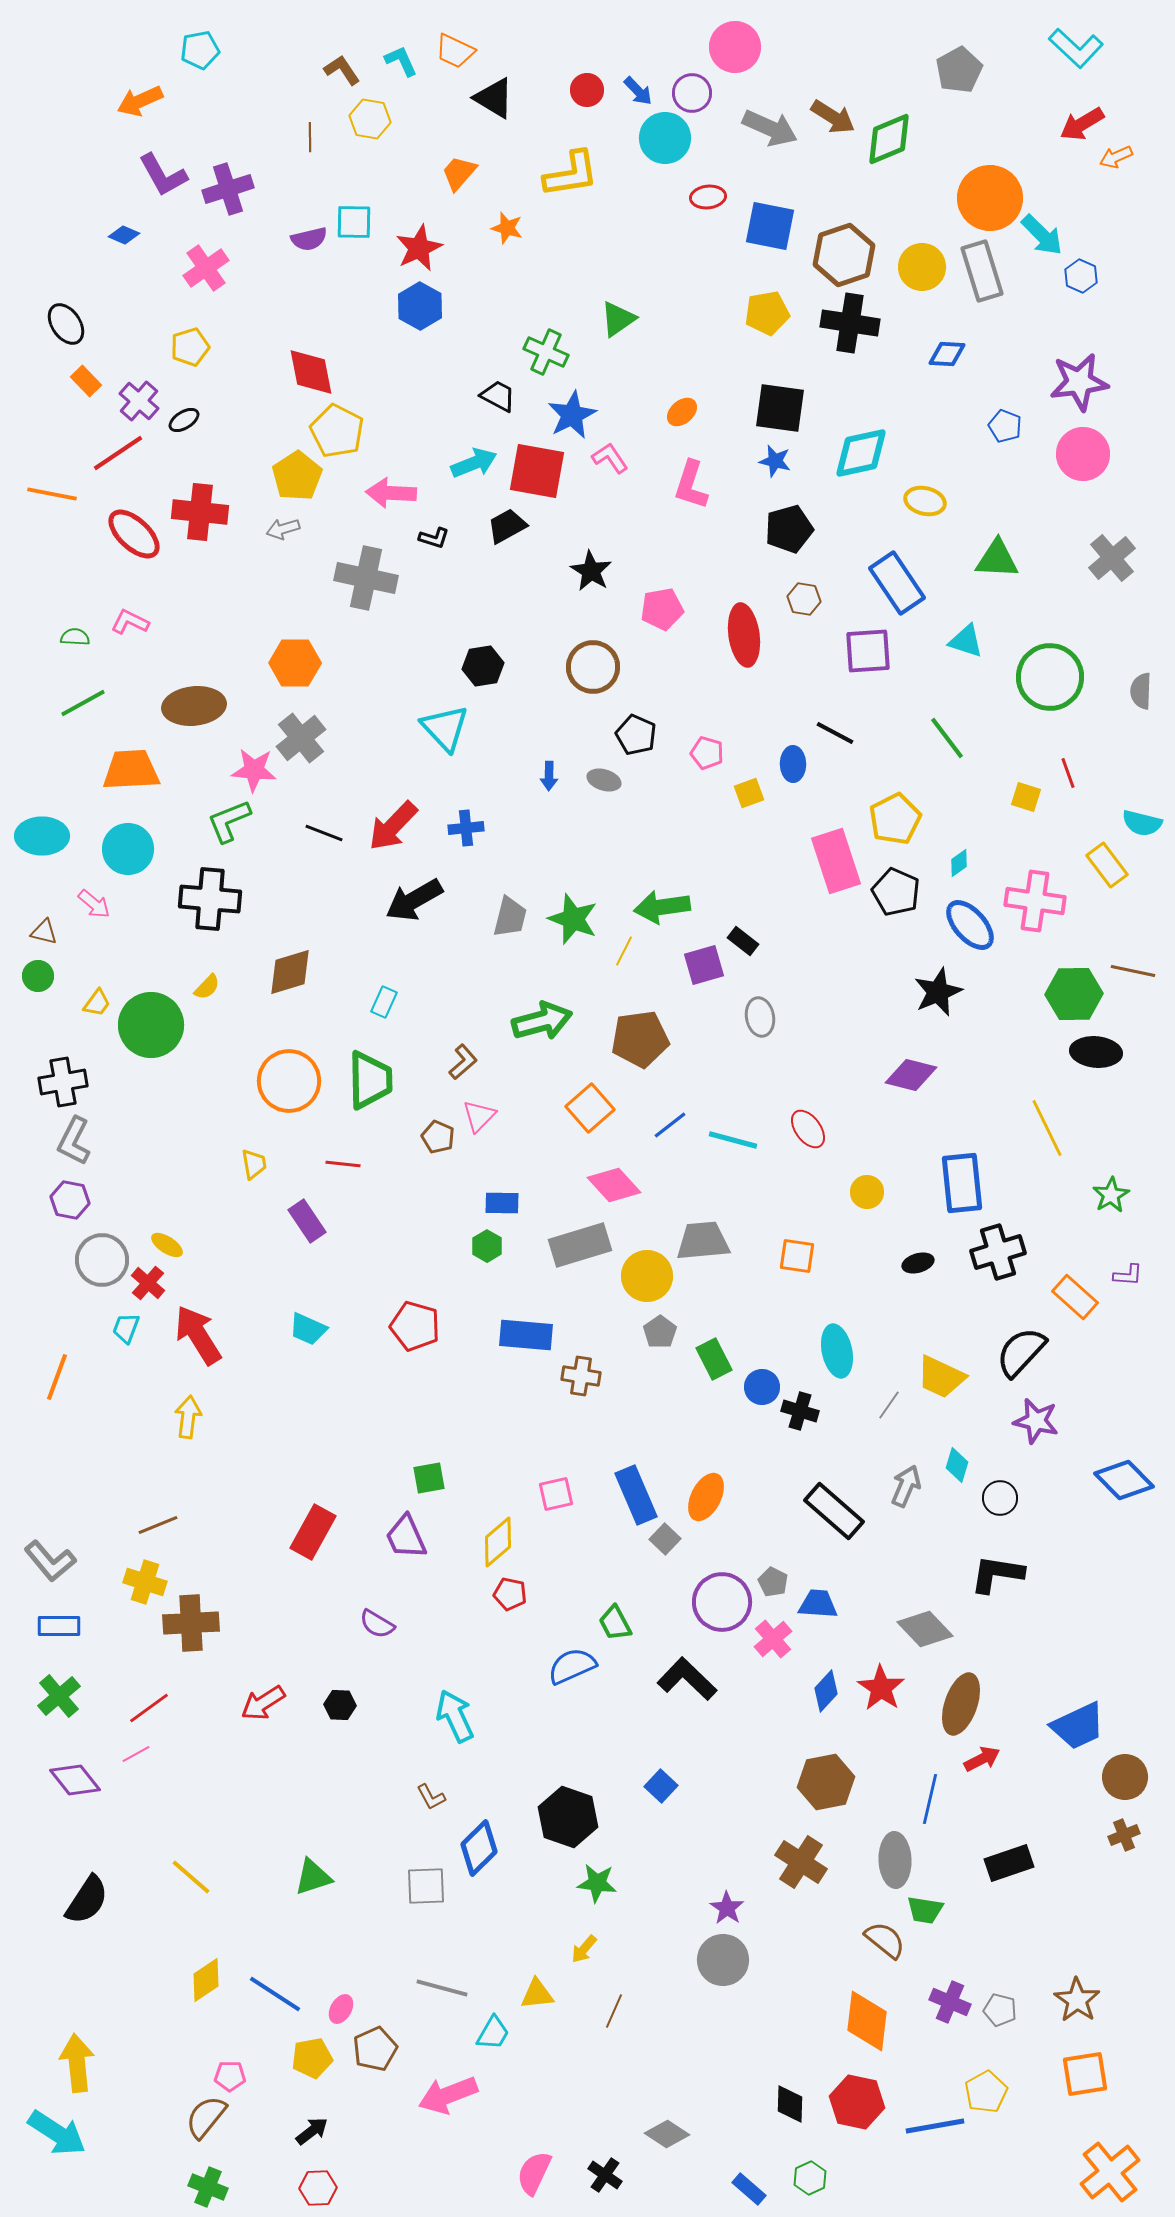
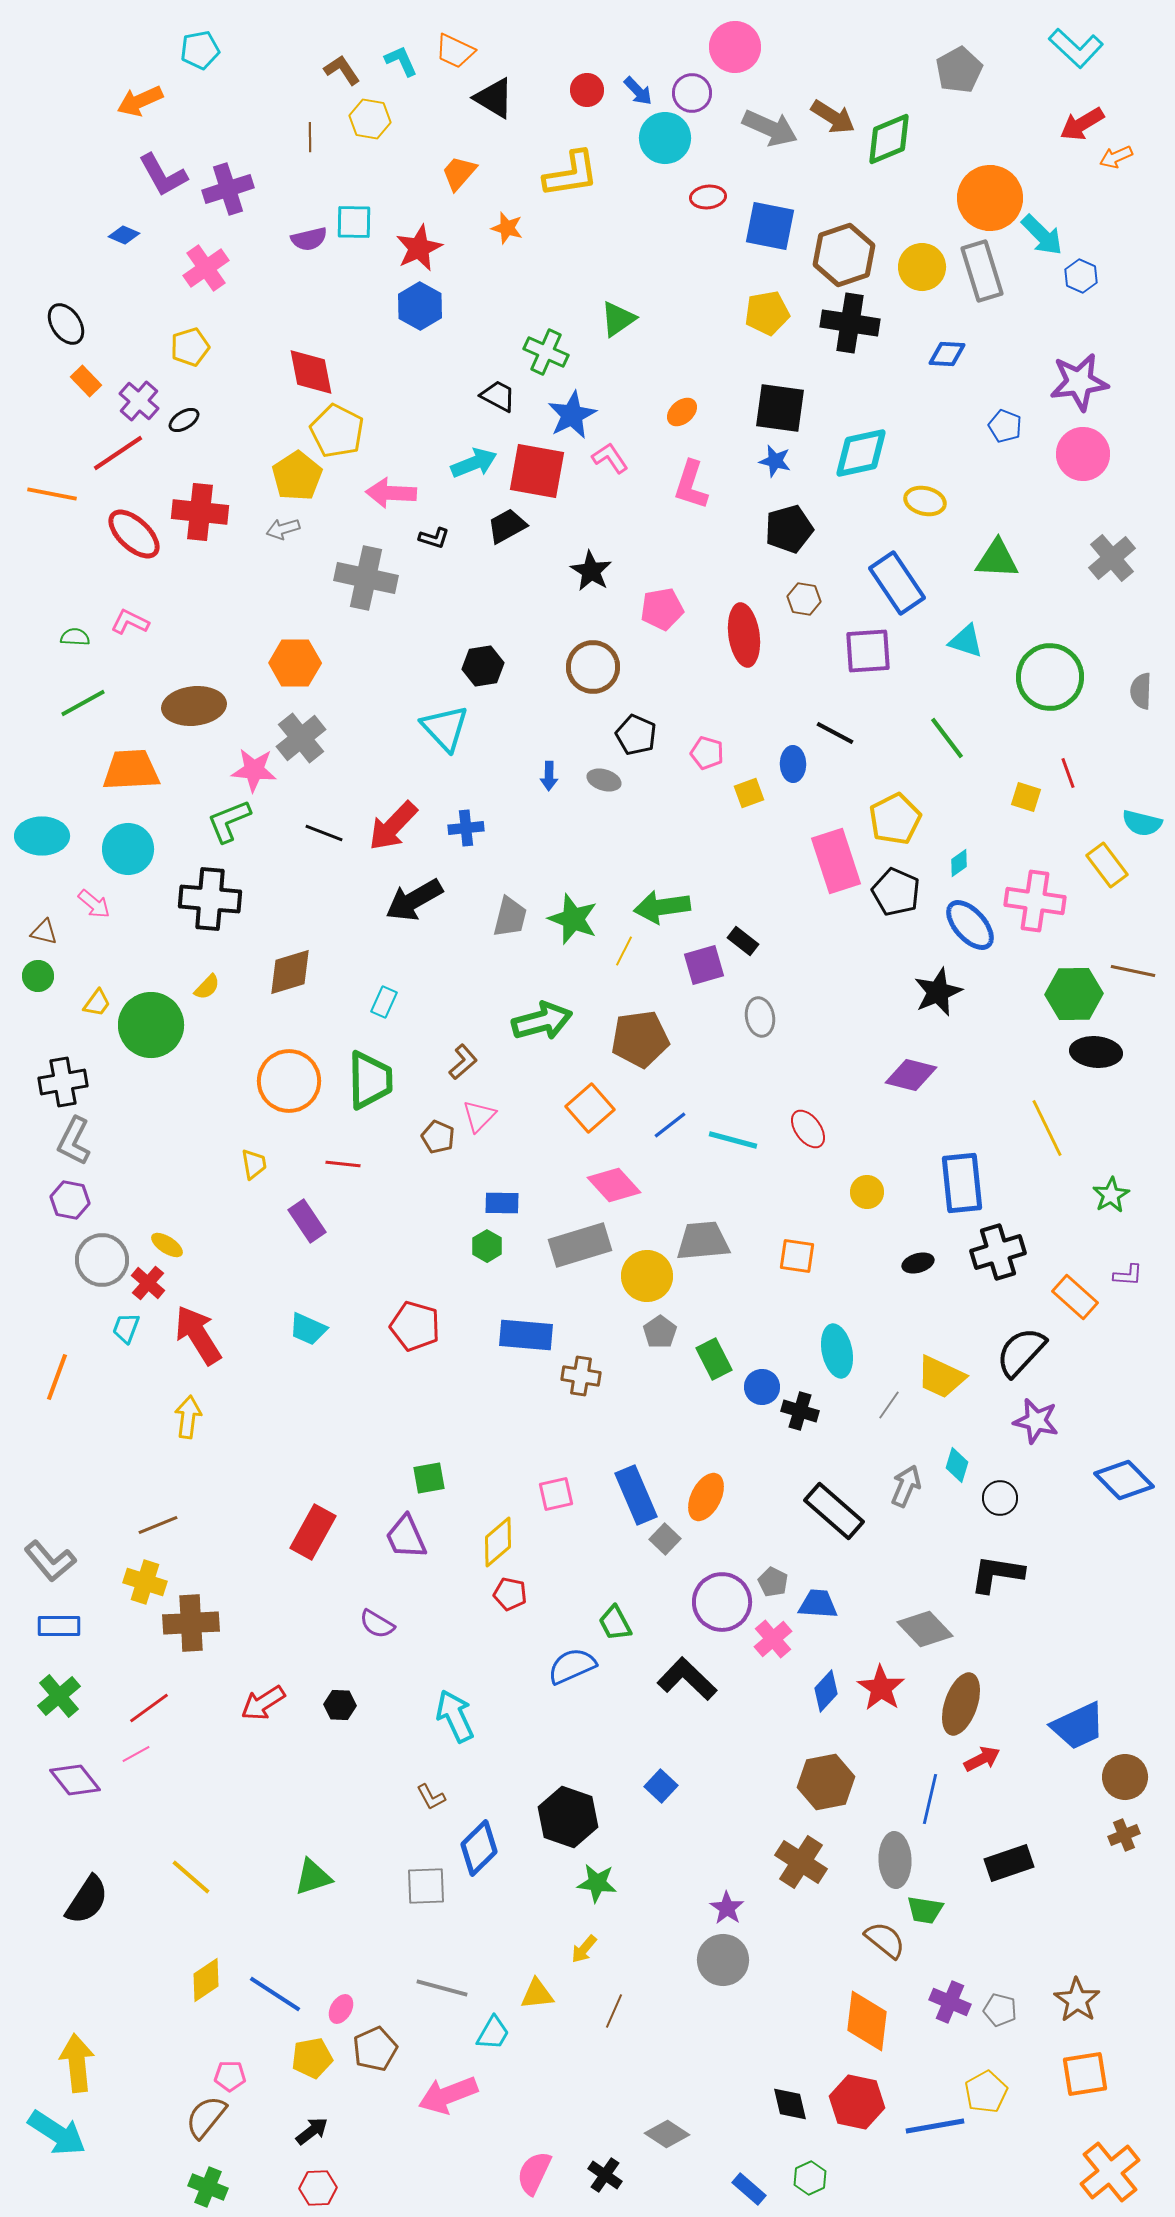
black diamond at (790, 2104): rotated 15 degrees counterclockwise
